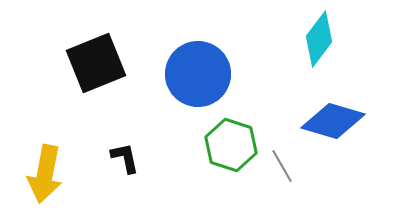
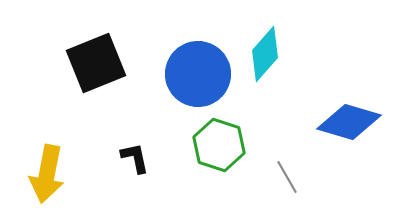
cyan diamond: moved 54 px left, 15 px down; rotated 4 degrees clockwise
blue diamond: moved 16 px right, 1 px down
green hexagon: moved 12 px left
black L-shape: moved 10 px right
gray line: moved 5 px right, 11 px down
yellow arrow: moved 2 px right
